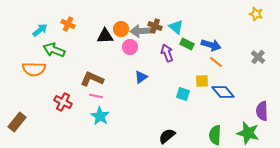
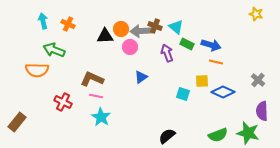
cyan arrow: moved 3 px right, 9 px up; rotated 63 degrees counterclockwise
gray cross: moved 23 px down
orange line: rotated 24 degrees counterclockwise
orange semicircle: moved 3 px right, 1 px down
blue diamond: rotated 25 degrees counterclockwise
cyan star: moved 1 px right, 1 px down
green semicircle: moved 3 px right; rotated 114 degrees counterclockwise
